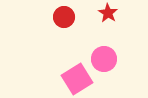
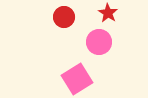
pink circle: moved 5 px left, 17 px up
